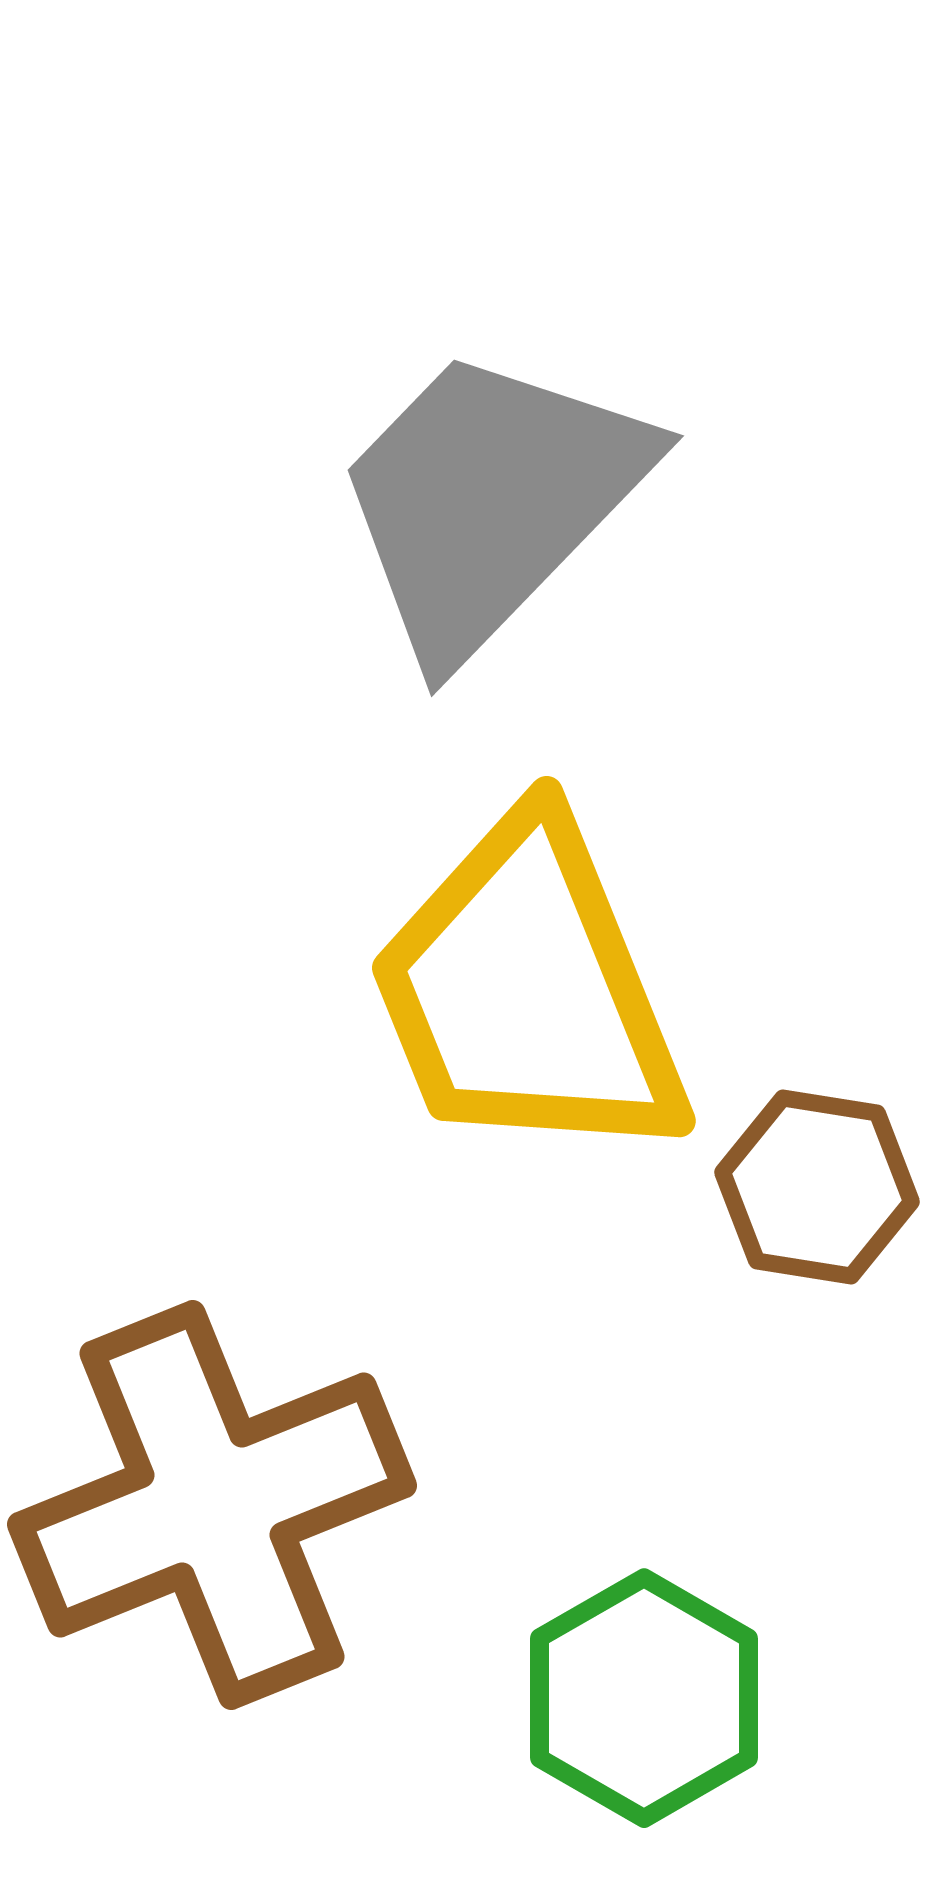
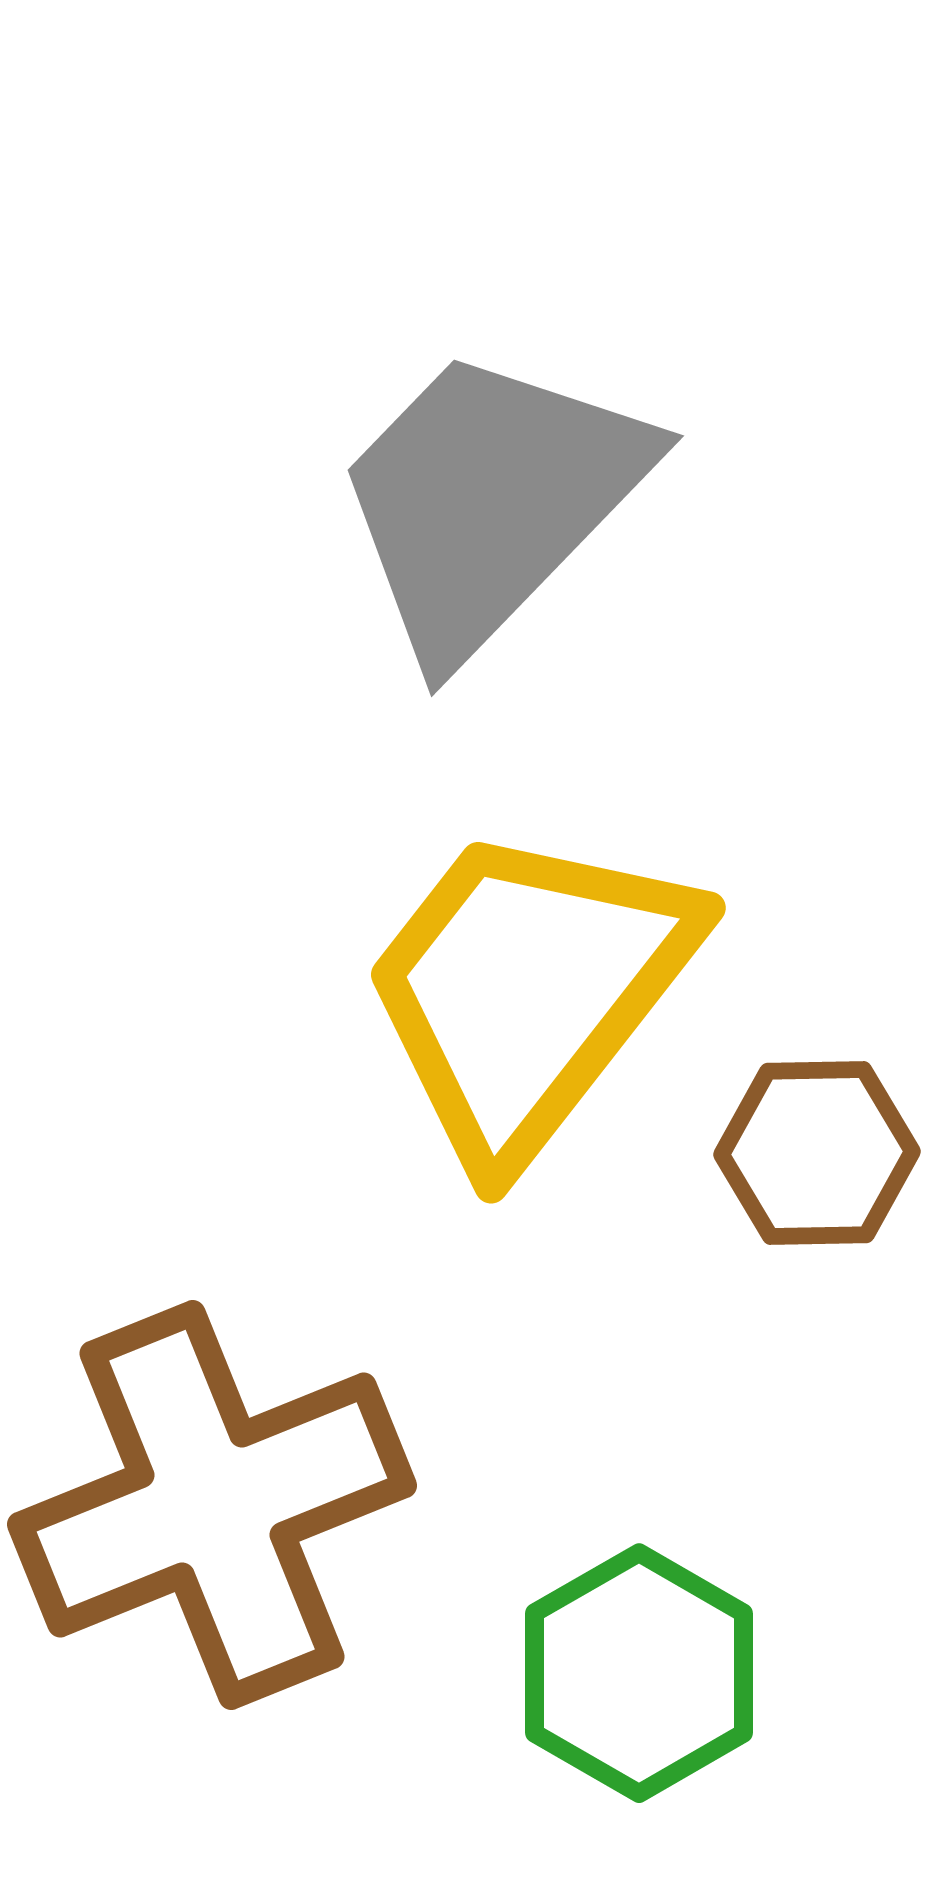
yellow trapezoid: rotated 60 degrees clockwise
brown hexagon: moved 34 px up; rotated 10 degrees counterclockwise
green hexagon: moved 5 px left, 25 px up
